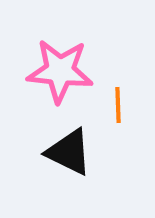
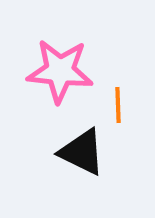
black triangle: moved 13 px right
